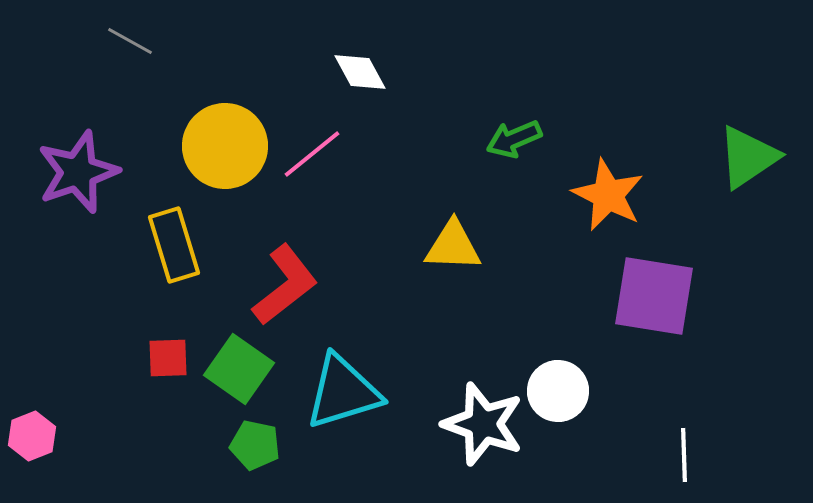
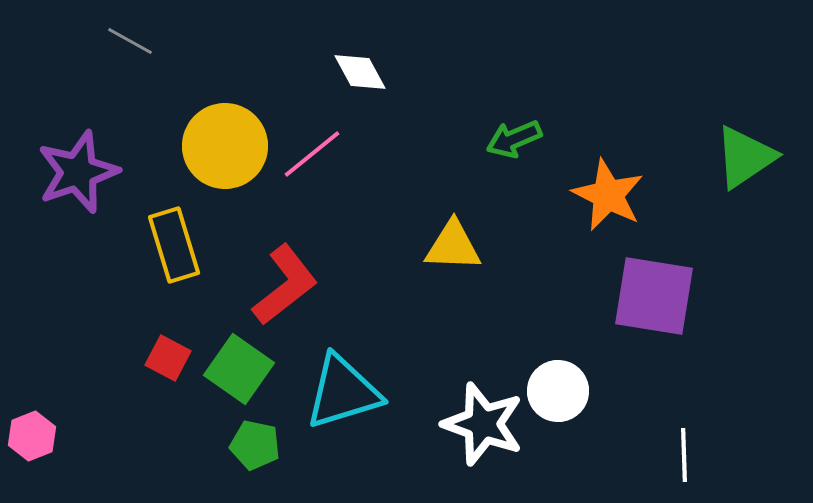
green triangle: moved 3 px left
red square: rotated 30 degrees clockwise
